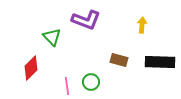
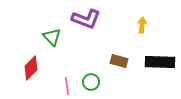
purple L-shape: moved 1 px up
brown rectangle: moved 1 px down
